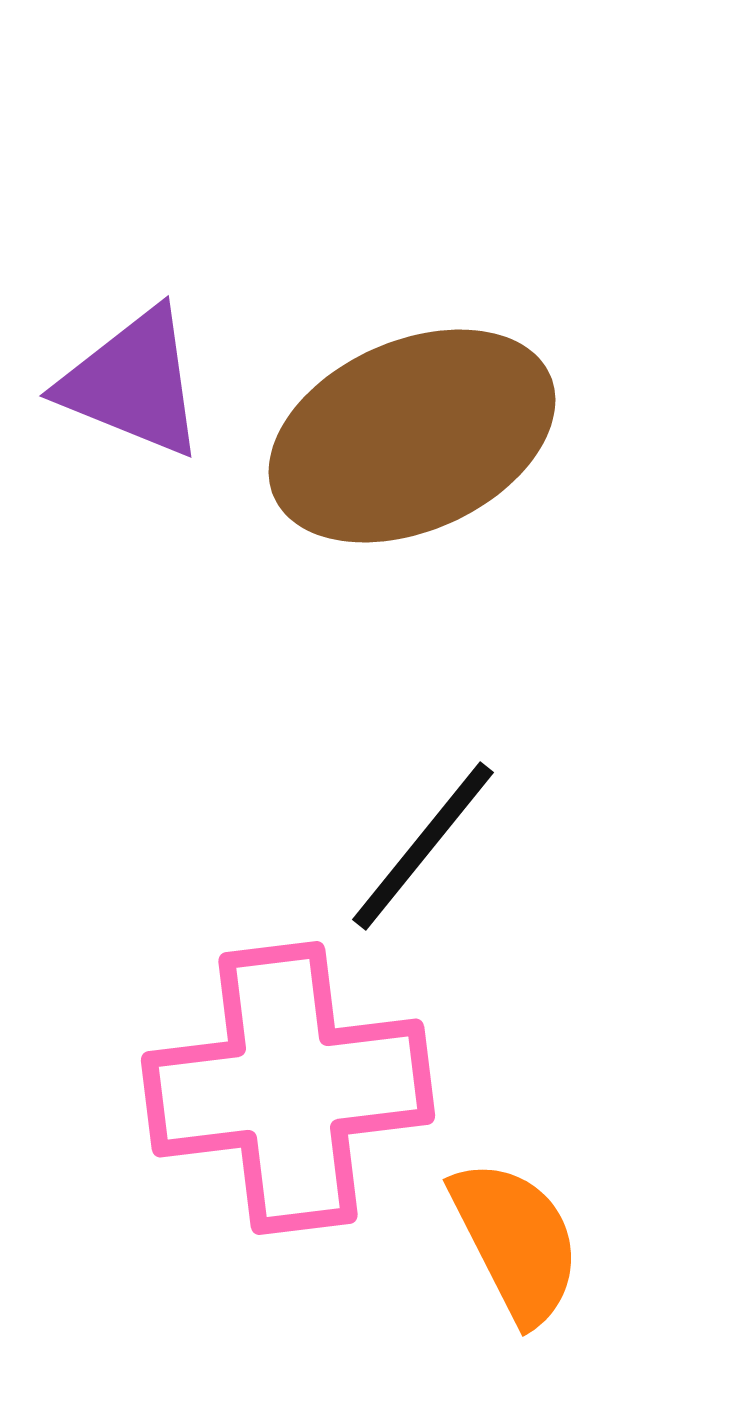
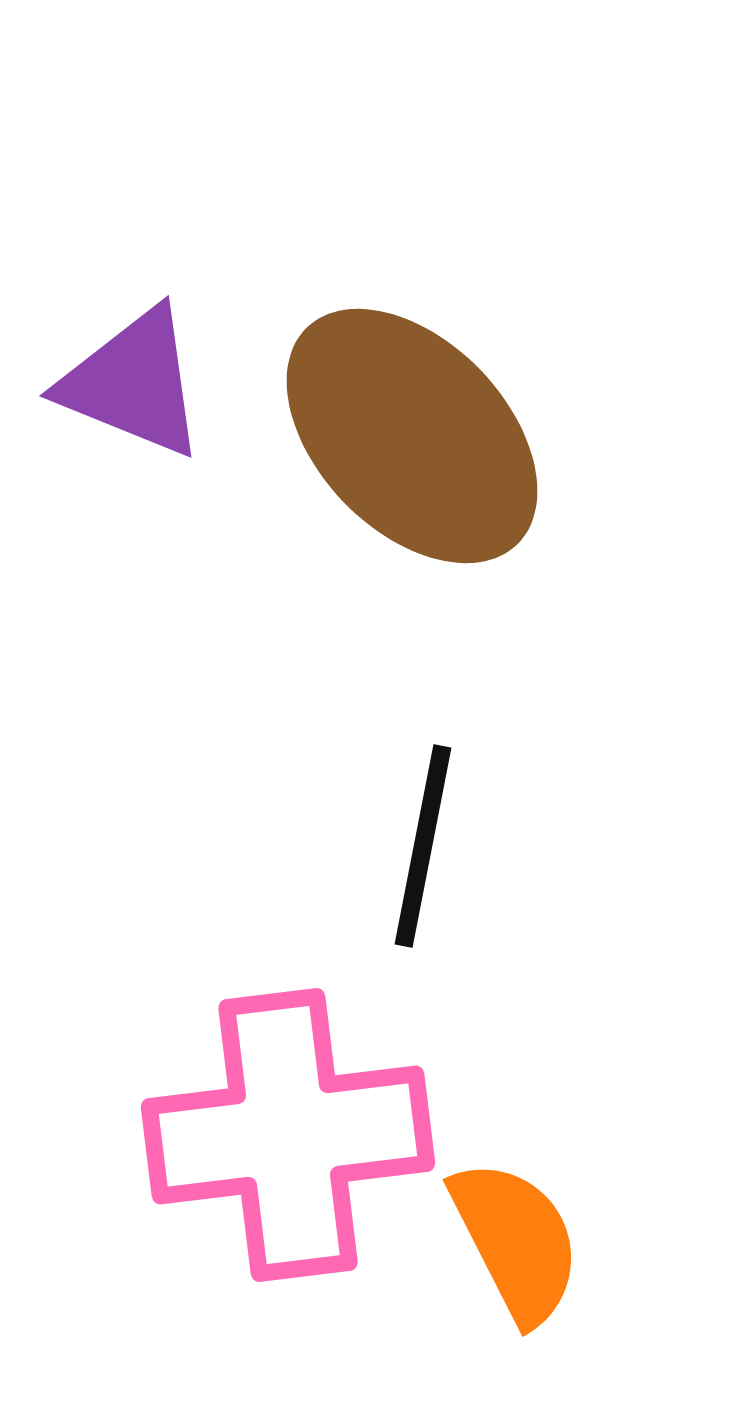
brown ellipse: rotated 70 degrees clockwise
black line: rotated 28 degrees counterclockwise
pink cross: moved 47 px down
